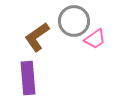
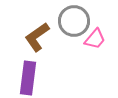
pink trapezoid: rotated 15 degrees counterclockwise
purple rectangle: rotated 12 degrees clockwise
